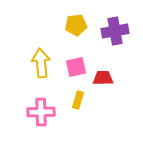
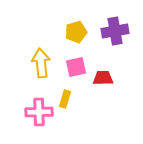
yellow pentagon: moved 7 px down; rotated 10 degrees counterclockwise
yellow rectangle: moved 13 px left, 1 px up
pink cross: moved 2 px left
